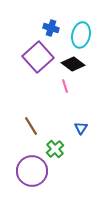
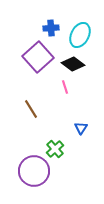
blue cross: rotated 21 degrees counterclockwise
cyan ellipse: moved 1 px left; rotated 15 degrees clockwise
pink line: moved 1 px down
brown line: moved 17 px up
purple circle: moved 2 px right
